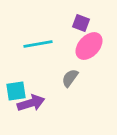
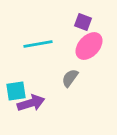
purple square: moved 2 px right, 1 px up
